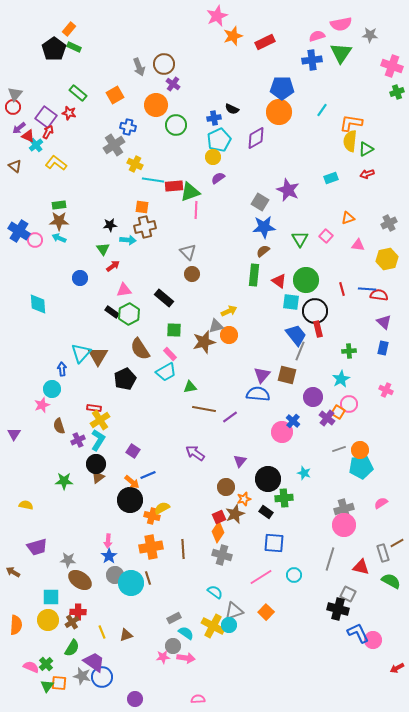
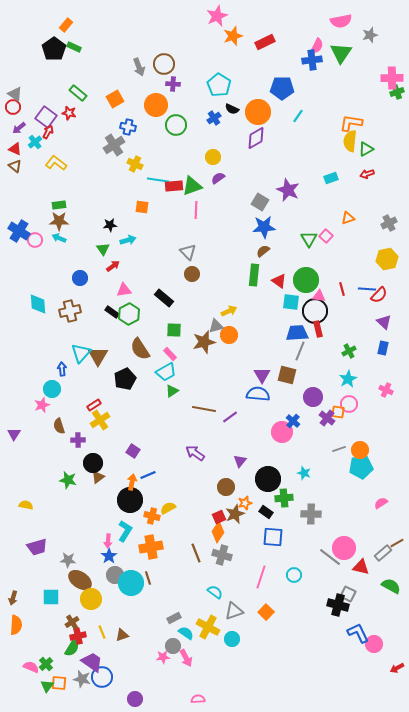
pink semicircle at (341, 24): moved 3 px up
orange rectangle at (69, 29): moved 3 px left, 4 px up
gray star at (370, 35): rotated 21 degrees counterclockwise
pink semicircle at (317, 36): moved 10 px down; rotated 133 degrees clockwise
pink cross at (392, 66): moved 12 px down; rotated 20 degrees counterclockwise
purple cross at (173, 84): rotated 32 degrees counterclockwise
gray triangle at (15, 94): rotated 35 degrees counterclockwise
orange square at (115, 95): moved 4 px down
cyan line at (322, 110): moved 24 px left, 6 px down
orange circle at (279, 112): moved 21 px left
blue cross at (214, 118): rotated 24 degrees counterclockwise
red triangle at (28, 136): moved 13 px left, 13 px down
cyan pentagon at (219, 140): moved 55 px up; rotated 15 degrees counterclockwise
cyan cross at (36, 145): moved 1 px left, 3 px up
cyan line at (153, 180): moved 5 px right
green triangle at (190, 192): moved 2 px right, 6 px up
brown cross at (145, 227): moved 75 px left, 84 px down
green triangle at (300, 239): moved 9 px right
cyan arrow at (128, 240): rotated 21 degrees counterclockwise
pink triangle at (358, 245): moved 39 px left, 51 px down
red semicircle at (379, 295): rotated 126 degrees clockwise
blue trapezoid at (296, 335): moved 1 px right, 2 px up; rotated 55 degrees counterclockwise
green cross at (349, 351): rotated 24 degrees counterclockwise
purple triangle at (262, 375): rotated 12 degrees counterclockwise
cyan star at (341, 379): moved 7 px right
green triangle at (190, 387): moved 18 px left, 4 px down; rotated 24 degrees counterclockwise
red rectangle at (94, 408): moved 3 px up; rotated 40 degrees counterclockwise
orange square at (338, 412): rotated 24 degrees counterclockwise
purple cross at (78, 440): rotated 24 degrees clockwise
cyan L-shape at (98, 440): moved 27 px right, 91 px down
black circle at (96, 464): moved 3 px left, 1 px up
green star at (64, 481): moved 4 px right, 1 px up; rotated 12 degrees clockwise
orange arrow at (132, 482): rotated 119 degrees counterclockwise
orange star at (244, 499): moved 1 px right, 4 px down
yellow semicircle at (162, 508): moved 6 px right
gray cross at (344, 509): moved 33 px left, 5 px down; rotated 18 degrees clockwise
pink circle at (344, 525): moved 23 px down
blue square at (274, 543): moved 1 px left, 6 px up
brown line at (183, 549): moved 13 px right, 4 px down; rotated 18 degrees counterclockwise
gray rectangle at (383, 553): rotated 66 degrees clockwise
gray line at (330, 559): moved 2 px up; rotated 70 degrees counterclockwise
brown arrow at (13, 572): moved 26 px down; rotated 104 degrees counterclockwise
pink line at (261, 577): rotated 40 degrees counterclockwise
green semicircle at (391, 581): moved 5 px down
black cross at (338, 609): moved 4 px up
red cross at (78, 612): moved 24 px down; rotated 14 degrees counterclockwise
yellow circle at (48, 620): moved 43 px right, 21 px up
cyan circle at (229, 625): moved 3 px right, 14 px down
yellow cross at (213, 626): moved 5 px left, 1 px down
brown triangle at (126, 635): moved 4 px left
pink circle at (373, 640): moved 1 px right, 4 px down
pink arrow at (186, 658): rotated 54 degrees clockwise
purple trapezoid at (94, 662): moved 2 px left
gray star at (82, 676): moved 3 px down
